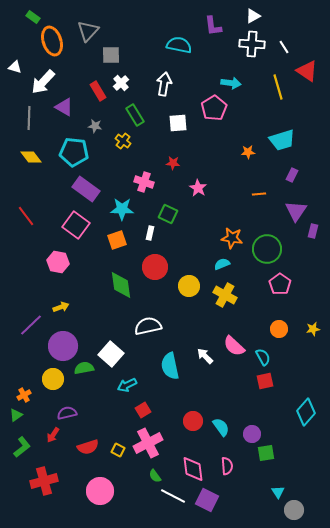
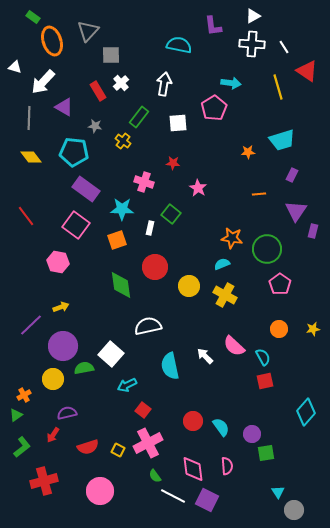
green rectangle at (135, 115): moved 4 px right, 2 px down; rotated 70 degrees clockwise
green square at (168, 214): moved 3 px right; rotated 12 degrees clockwise
white rectangle at (150, 233): moved 5 px up
red square at (143, 410): rotated 21 degrees counterclockwise
